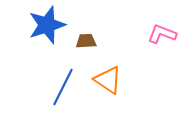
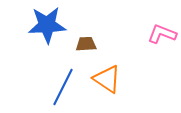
blue star: rotated 15 degrees clockwise
brown trapezoid: moved 3 px down
orange triangle: moved 1 px left, 1 px up
